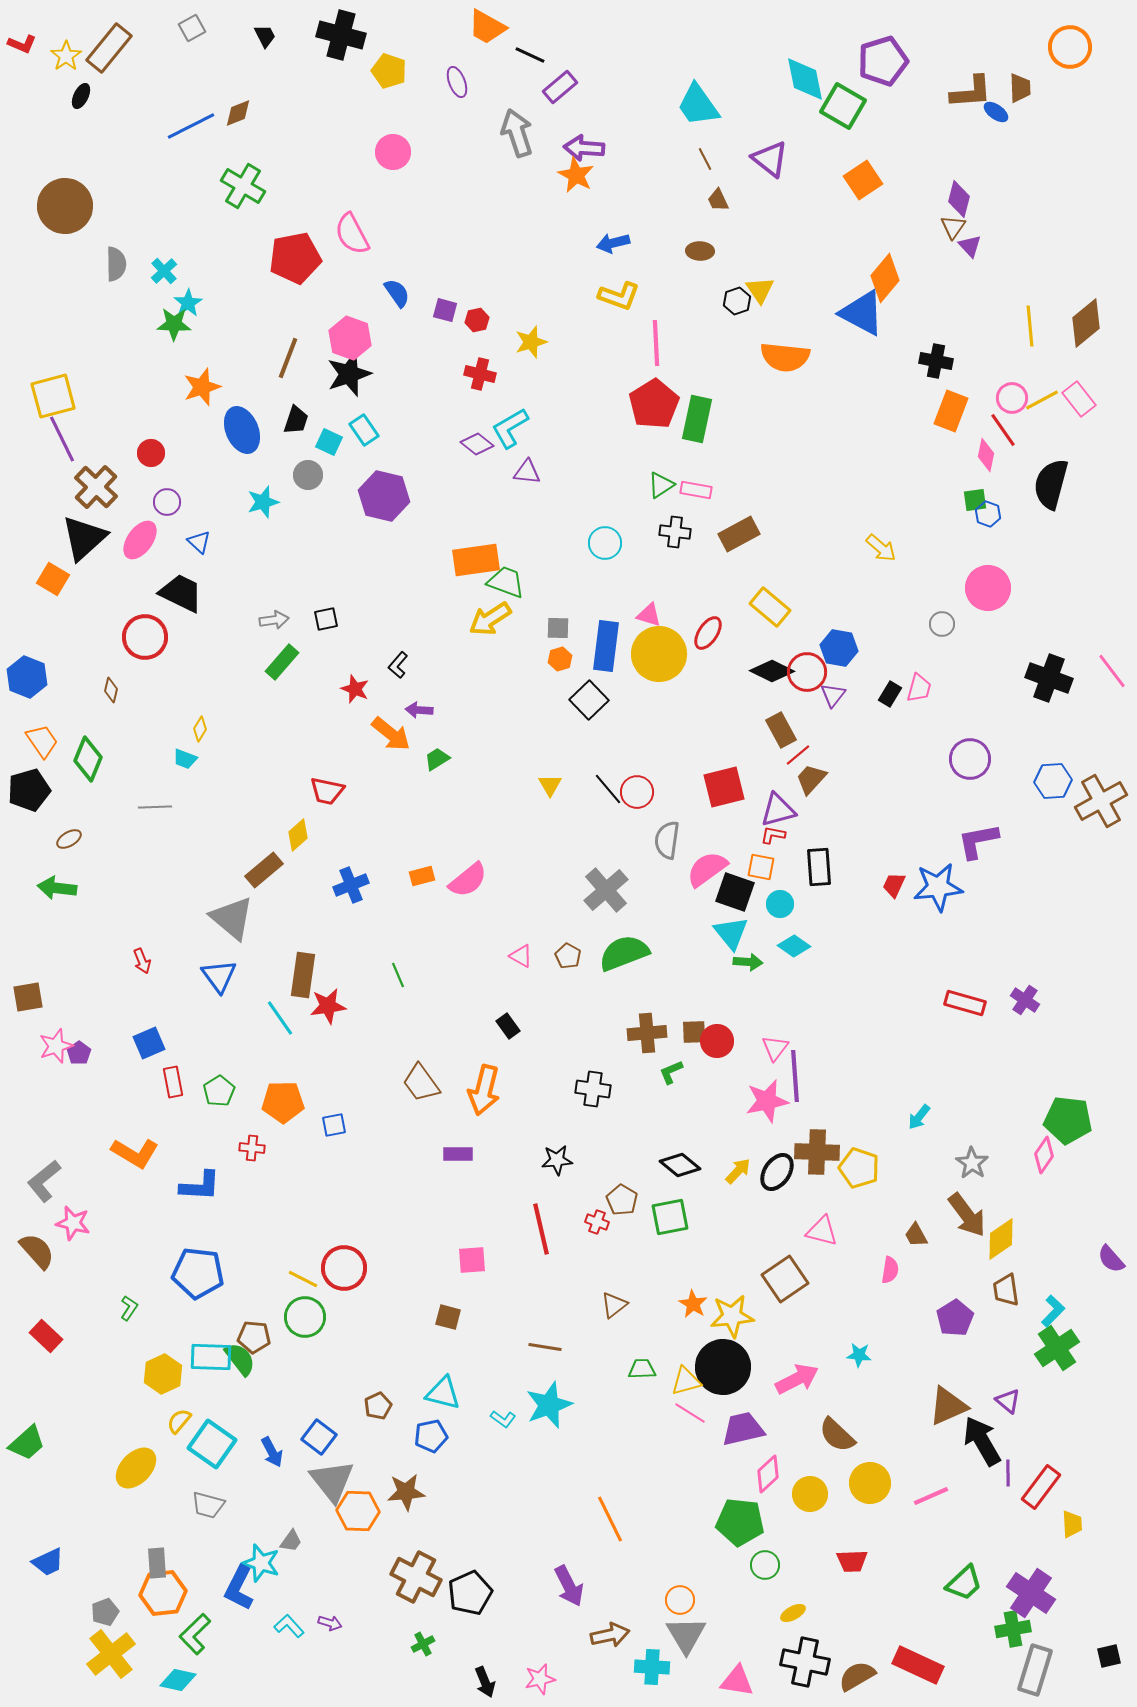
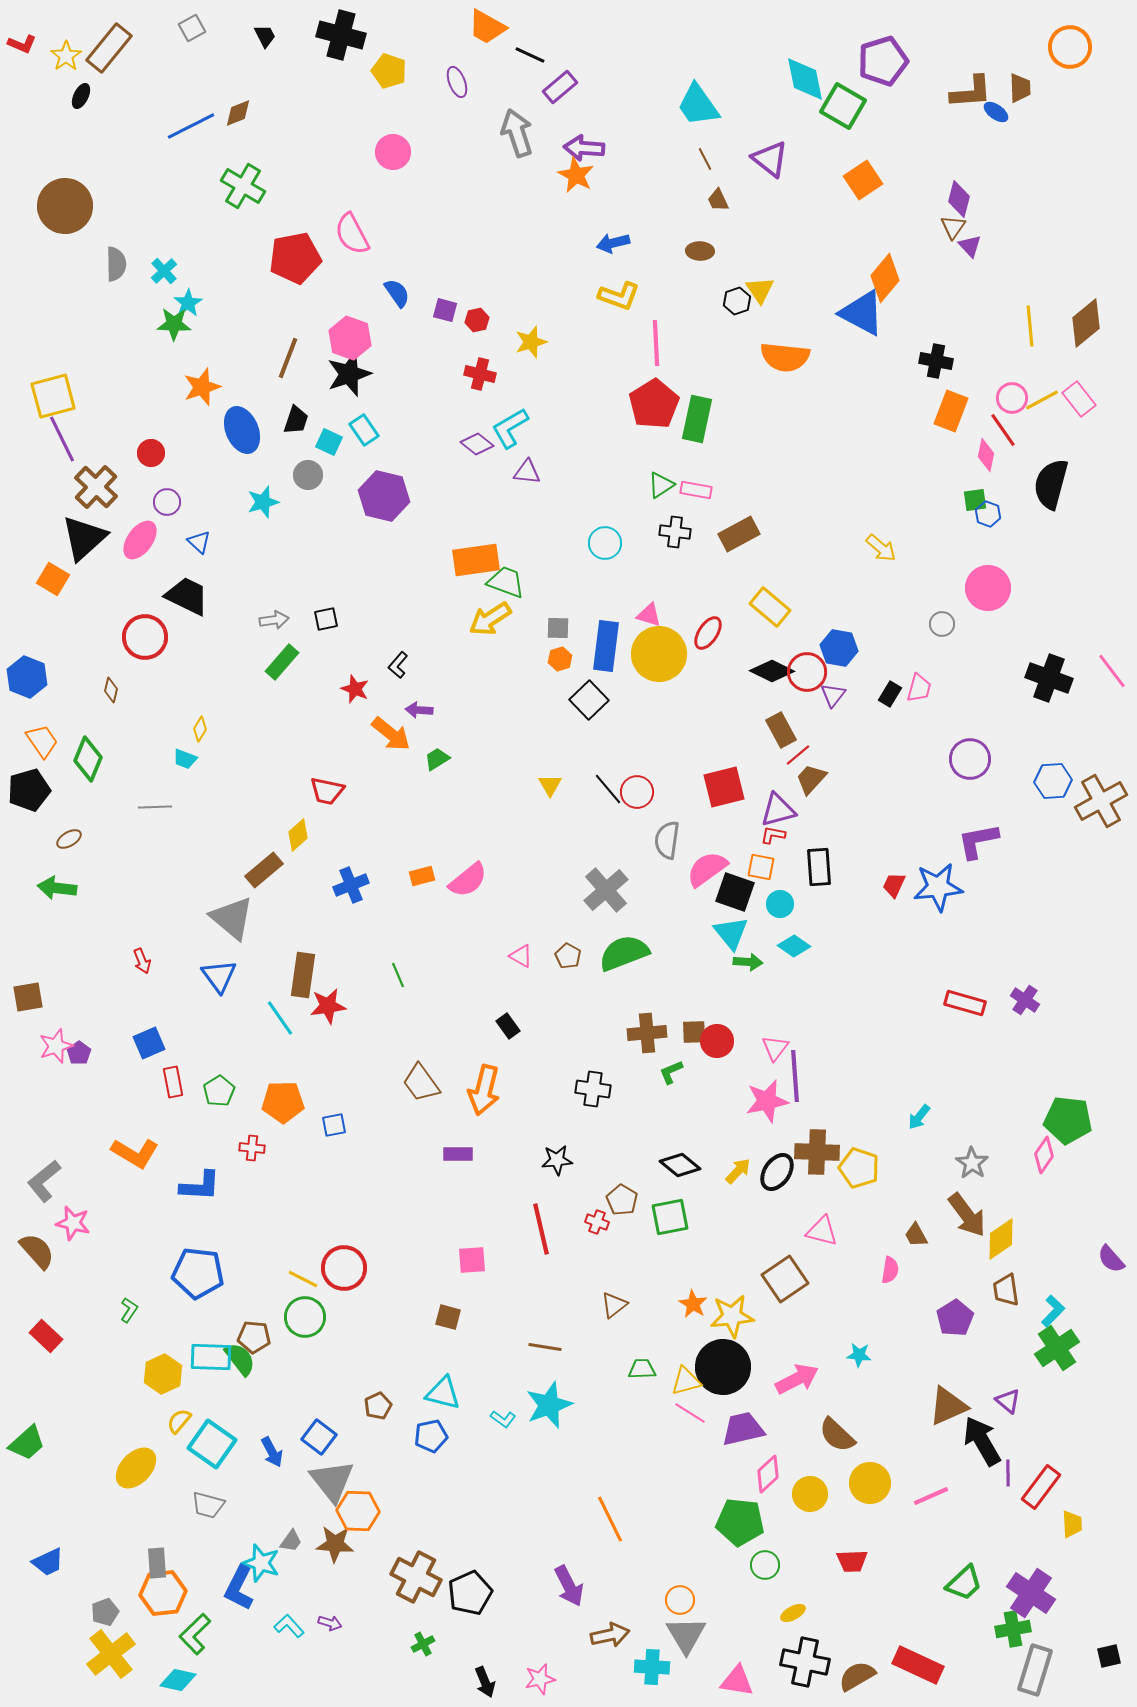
black trapezoid at (181, 593): moved 6 px right, 3 px down
green L-shape at (129, 1308): moved 2 px down
brown star at (406, 1492): moved 71 px left, 52 px down; rotated 9 degrees clockwise
